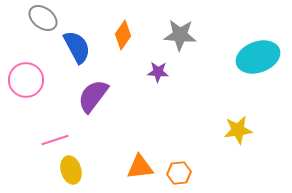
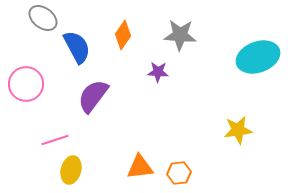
pink circle: moved 4 px down
yellow ellipse: rotated 32 degrees clockwise
